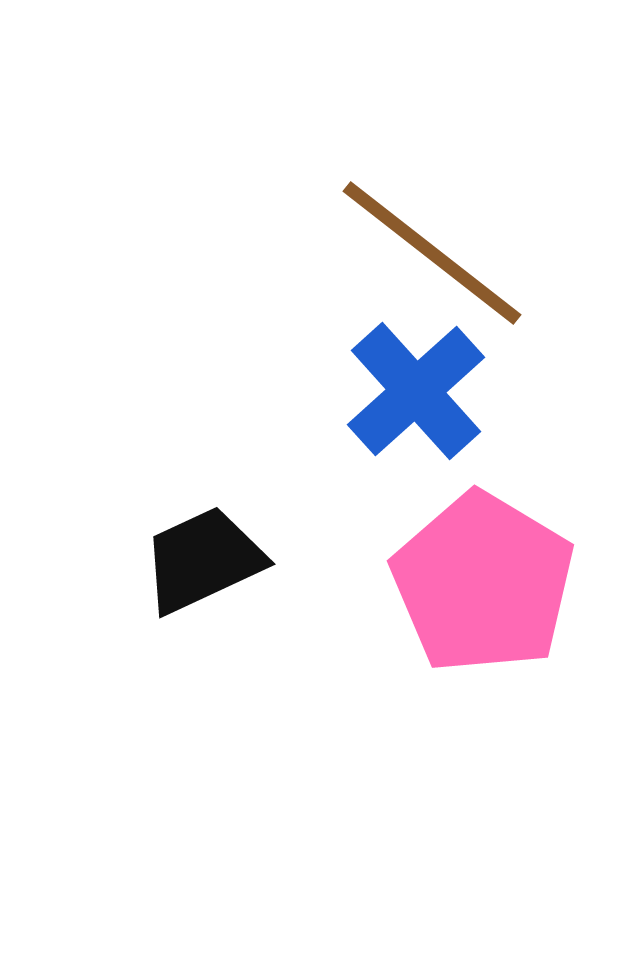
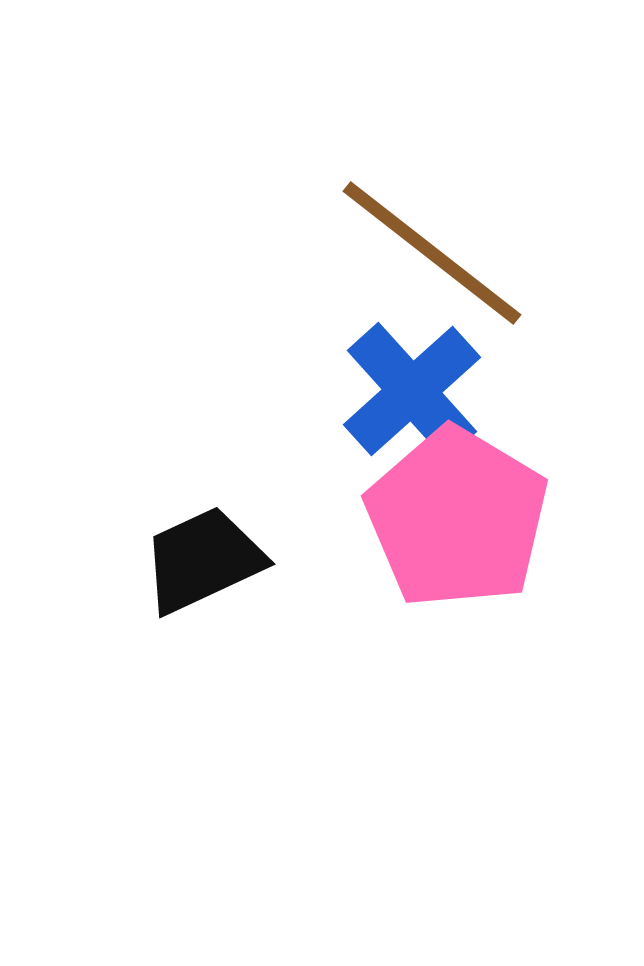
blue cross: moved 4 px left
pink pentagon: moved 26 px left, 65 px up
